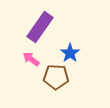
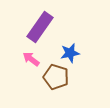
blue star: rotated 24 degrees clockwise
brown pentagon: rotated 15 degrees clockwise
